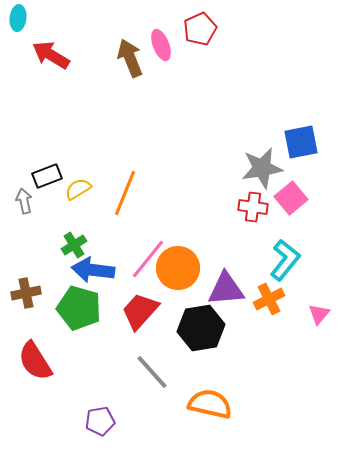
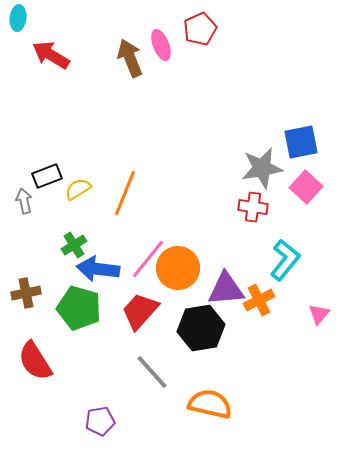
pink square: moved 15 px right, 11 px up; rotated 8 degrees counterclockwise
blue arrow: moved 5 px right, 1 px up
orange cross: moved 10 px left, 1 px down
